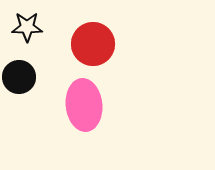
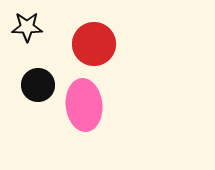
red circle: moved 1 px right
black circle: moved 19 px right, 8 px down
